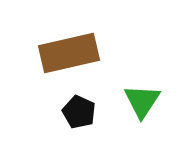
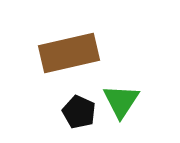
green triangle: moved 21 px left
